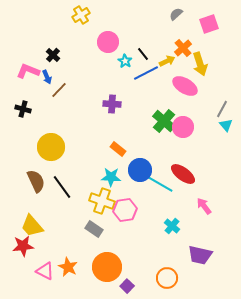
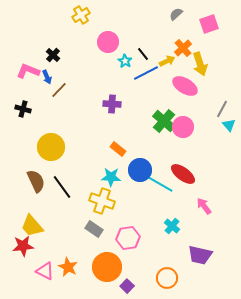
cyan triangle at (226, 125): moved 3 px right
pink hexagon at (125, 210): moved 3 px right, 28 px down
